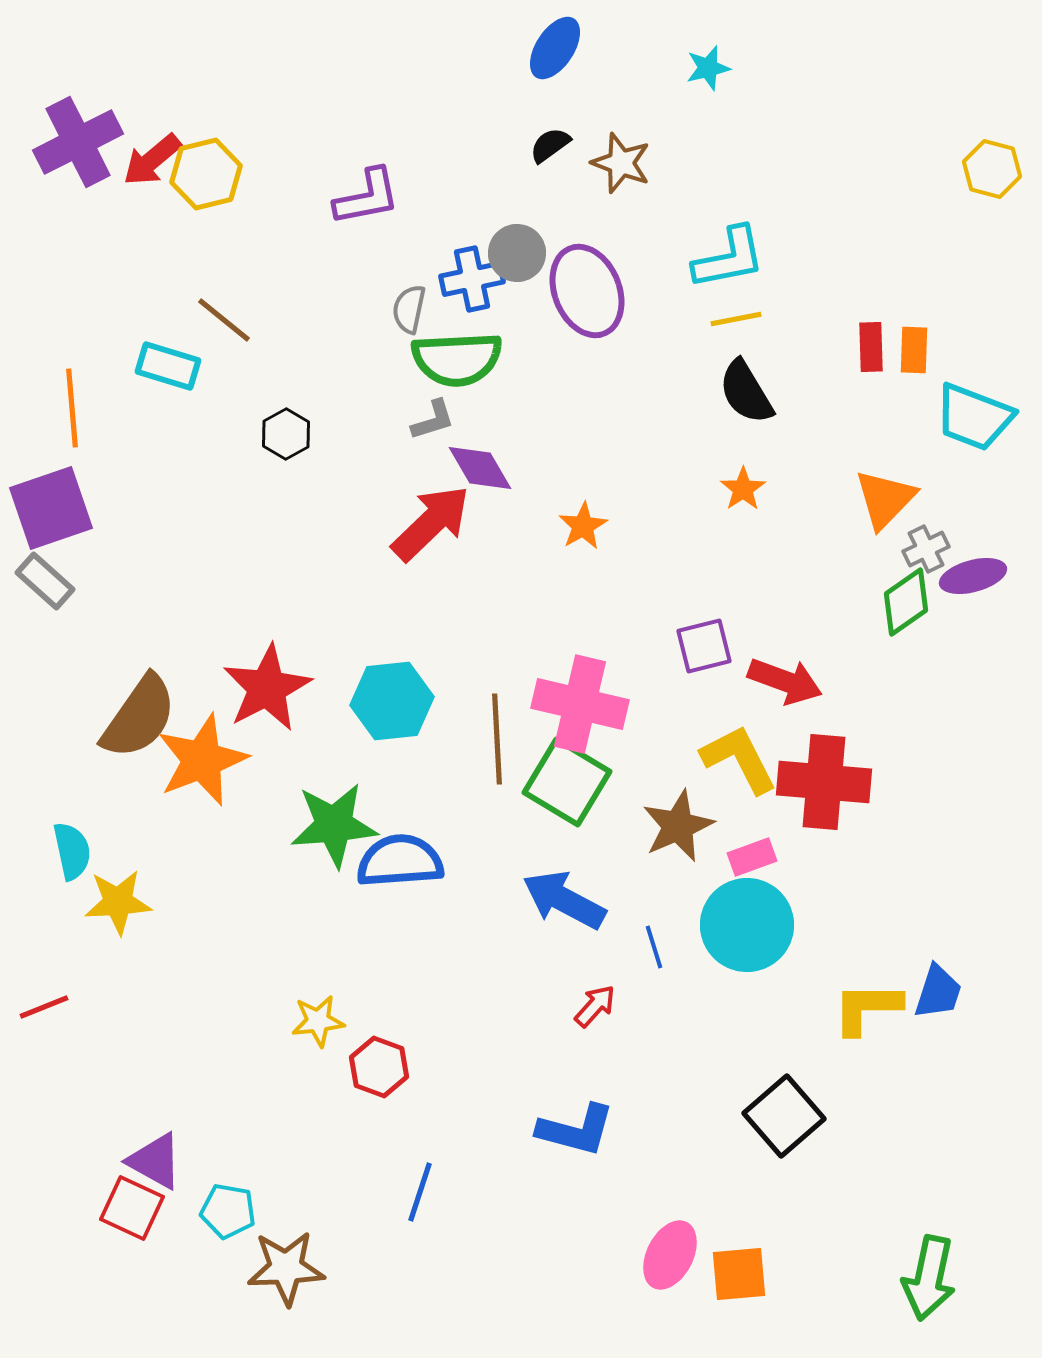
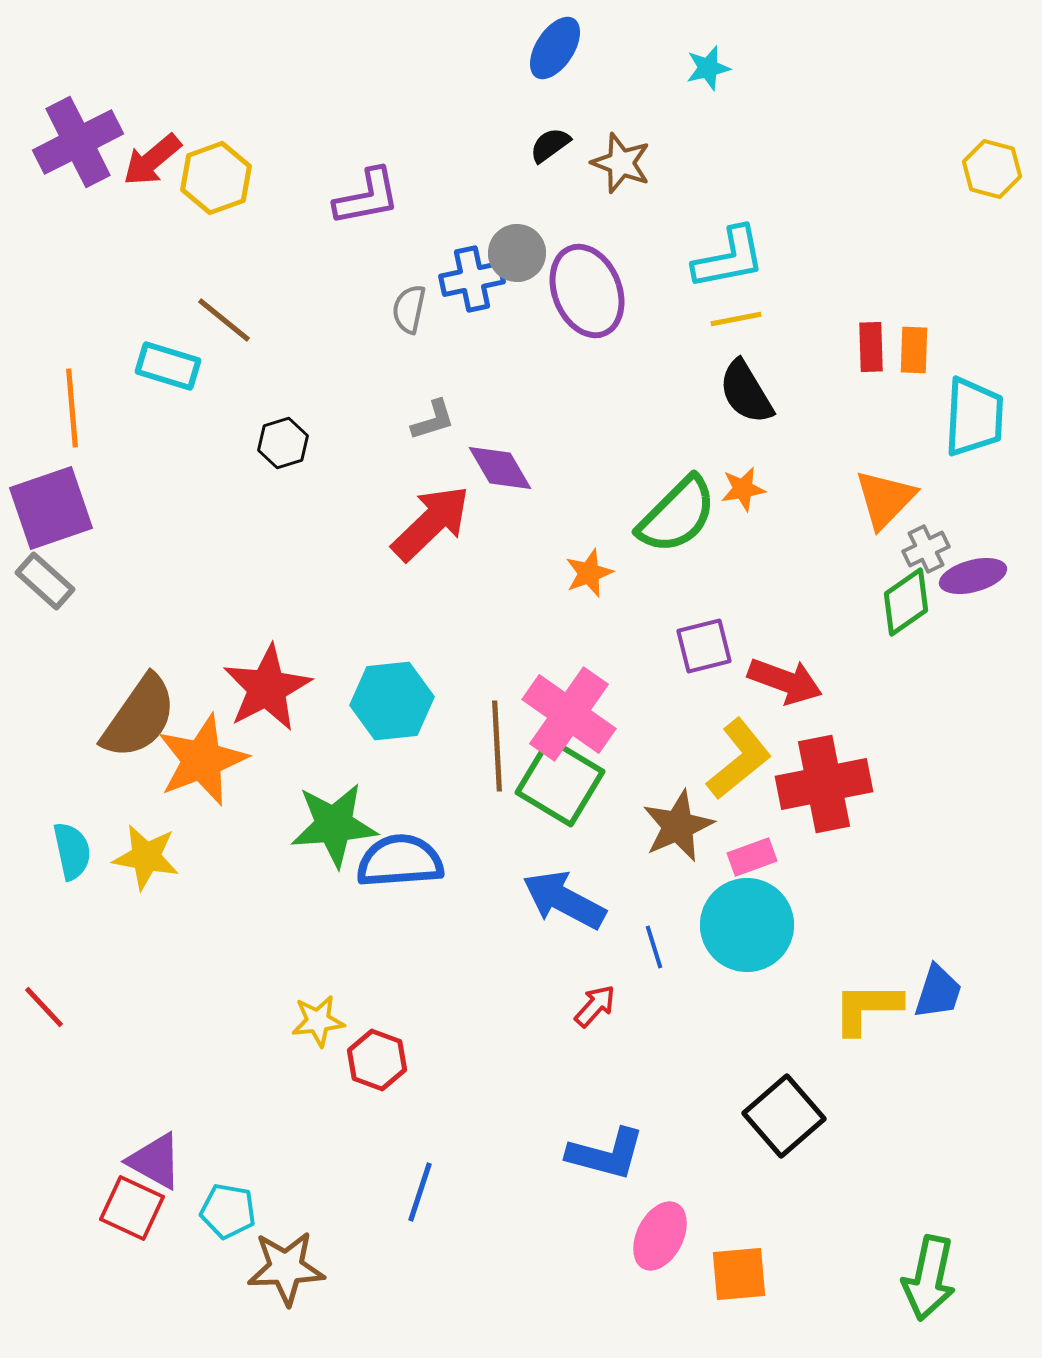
yellow hexagon at (206, 174): moved 10 px right, 4 px down; rotated 6 degrees counterclockwise
green semicircle at (457, 359): moved 220 px right, 156 px down; rotated 42 degrees counterclockwise
cyan trapezoid at (974, 417): rotated 108 degrees counterclockwise
black hexagon at (286, 434): moved 3 px left, 9 px down; rotated 12 degrees clockwise
purple diamond at (480, 468): moved 20 px right
orange star at (743, 489): rotated 24 degrees clockwise
orange star at (583, 526): moved 6 px right, 47 px down; rotated 9 degrees clockwise
pink cross at (580, 704): moved 11 px left, 10 px down; rotated 22 degrees clockwise
brown line at (497, 739): moved 7 px down
yellow L-shape at (739, 759): rotated 78 degrees clockwise
green square at (567, 782): moved 7 px left
red cross at (824, 782): moved 2 px down; rotated 16 degrees counterclockwise
yellow star at (118, 902): moved 28 px right, 45 px up; rotated 14 degrees clockwise
red line at (44, 1007): rotated 69 degrees clockwise
red hexagon at (379, 1067): moved 2 px left, 7 px up
blue L-shape at (576, 1130): moved 30 px right, 24 px down
pink ellipse at (670, 1255): moved 10 px left, 19 px up
